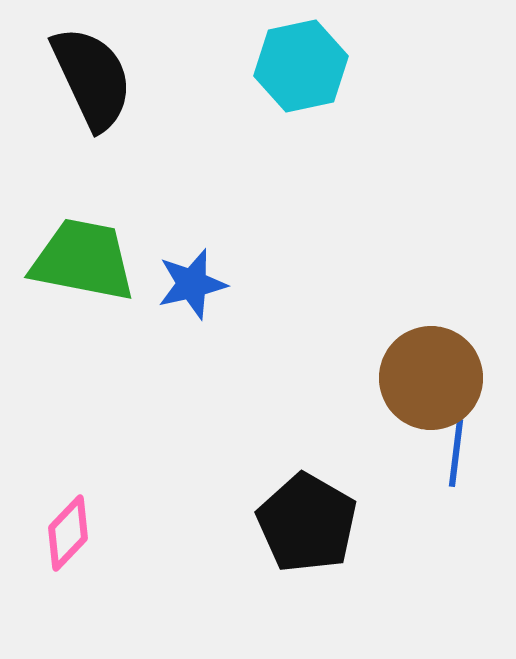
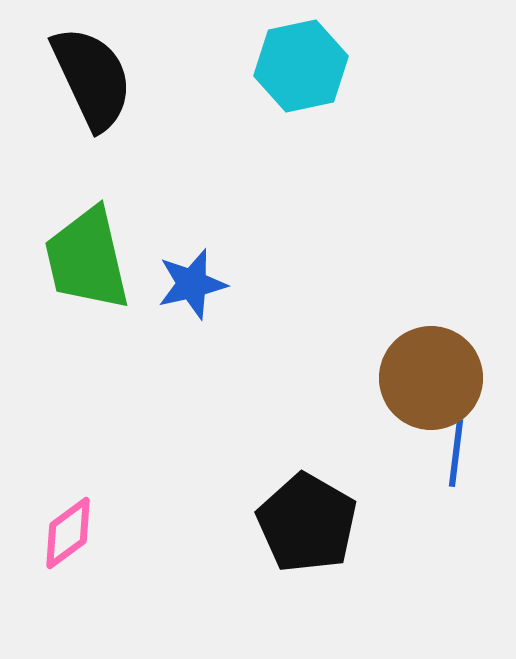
green trapezoid: moved 4 px right, 1 px up; rotated 114 degrees counterclockwise
pink diamond: rotated 10 degrees clockwise
